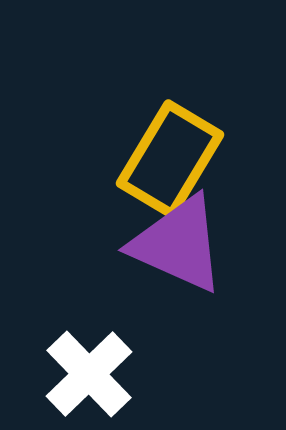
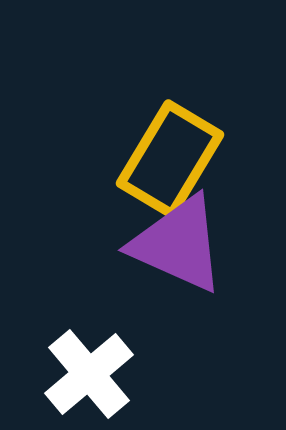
white cross: rotated 4 degrees clockwise
